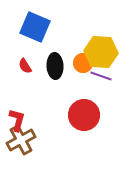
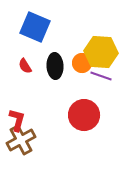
orange circle: moved 1 px left
